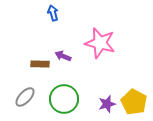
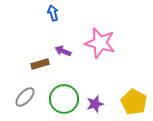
purple arrow: moved 5 px up
brown rectangle: rotated 18 degrees counterclockwise
purple star: moved 12 px left
